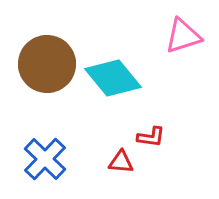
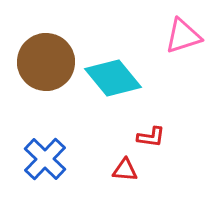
brown circle: moved 1 px left, 2 px up
red triangle: moved 4 px right, 8 px down
